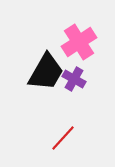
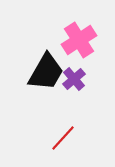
pink cross: moved 2 px up
purple cross: rotated 20 degrees clockwise
